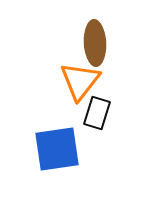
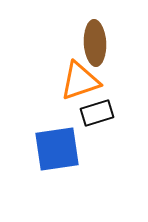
orange triangle: rotated 33 degrees clockwise
black rectangle: rotated 56 degrees clockwise
